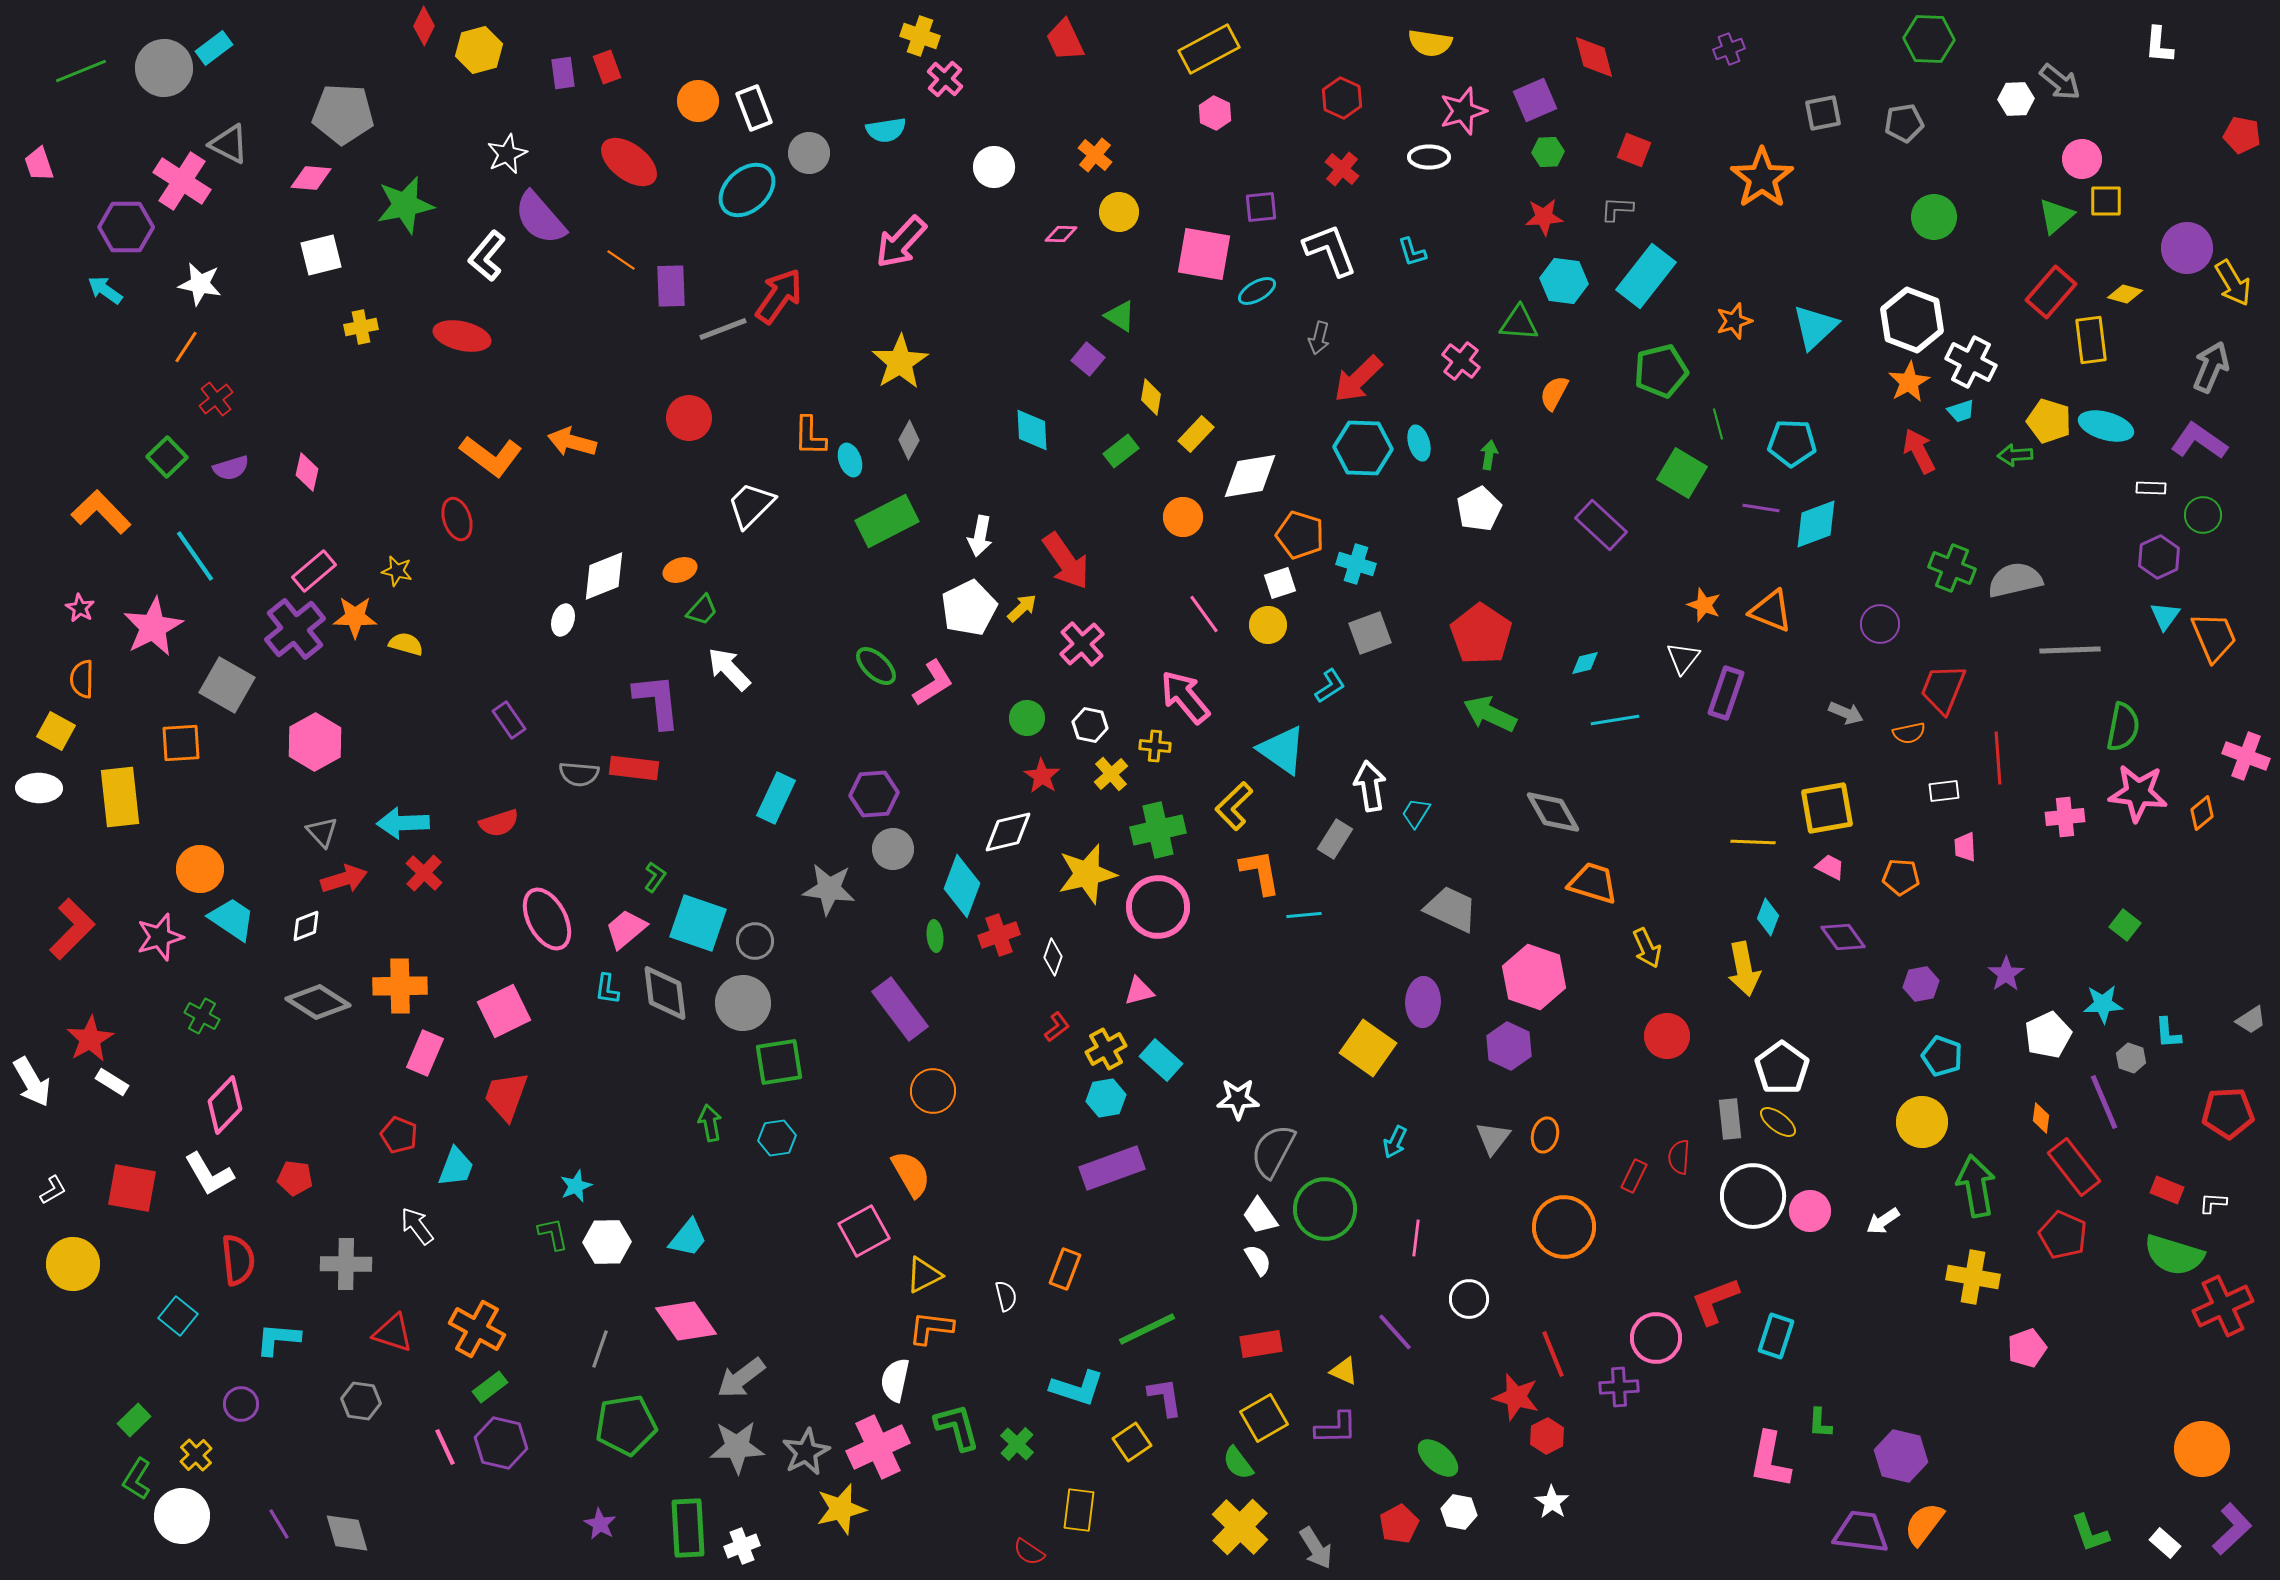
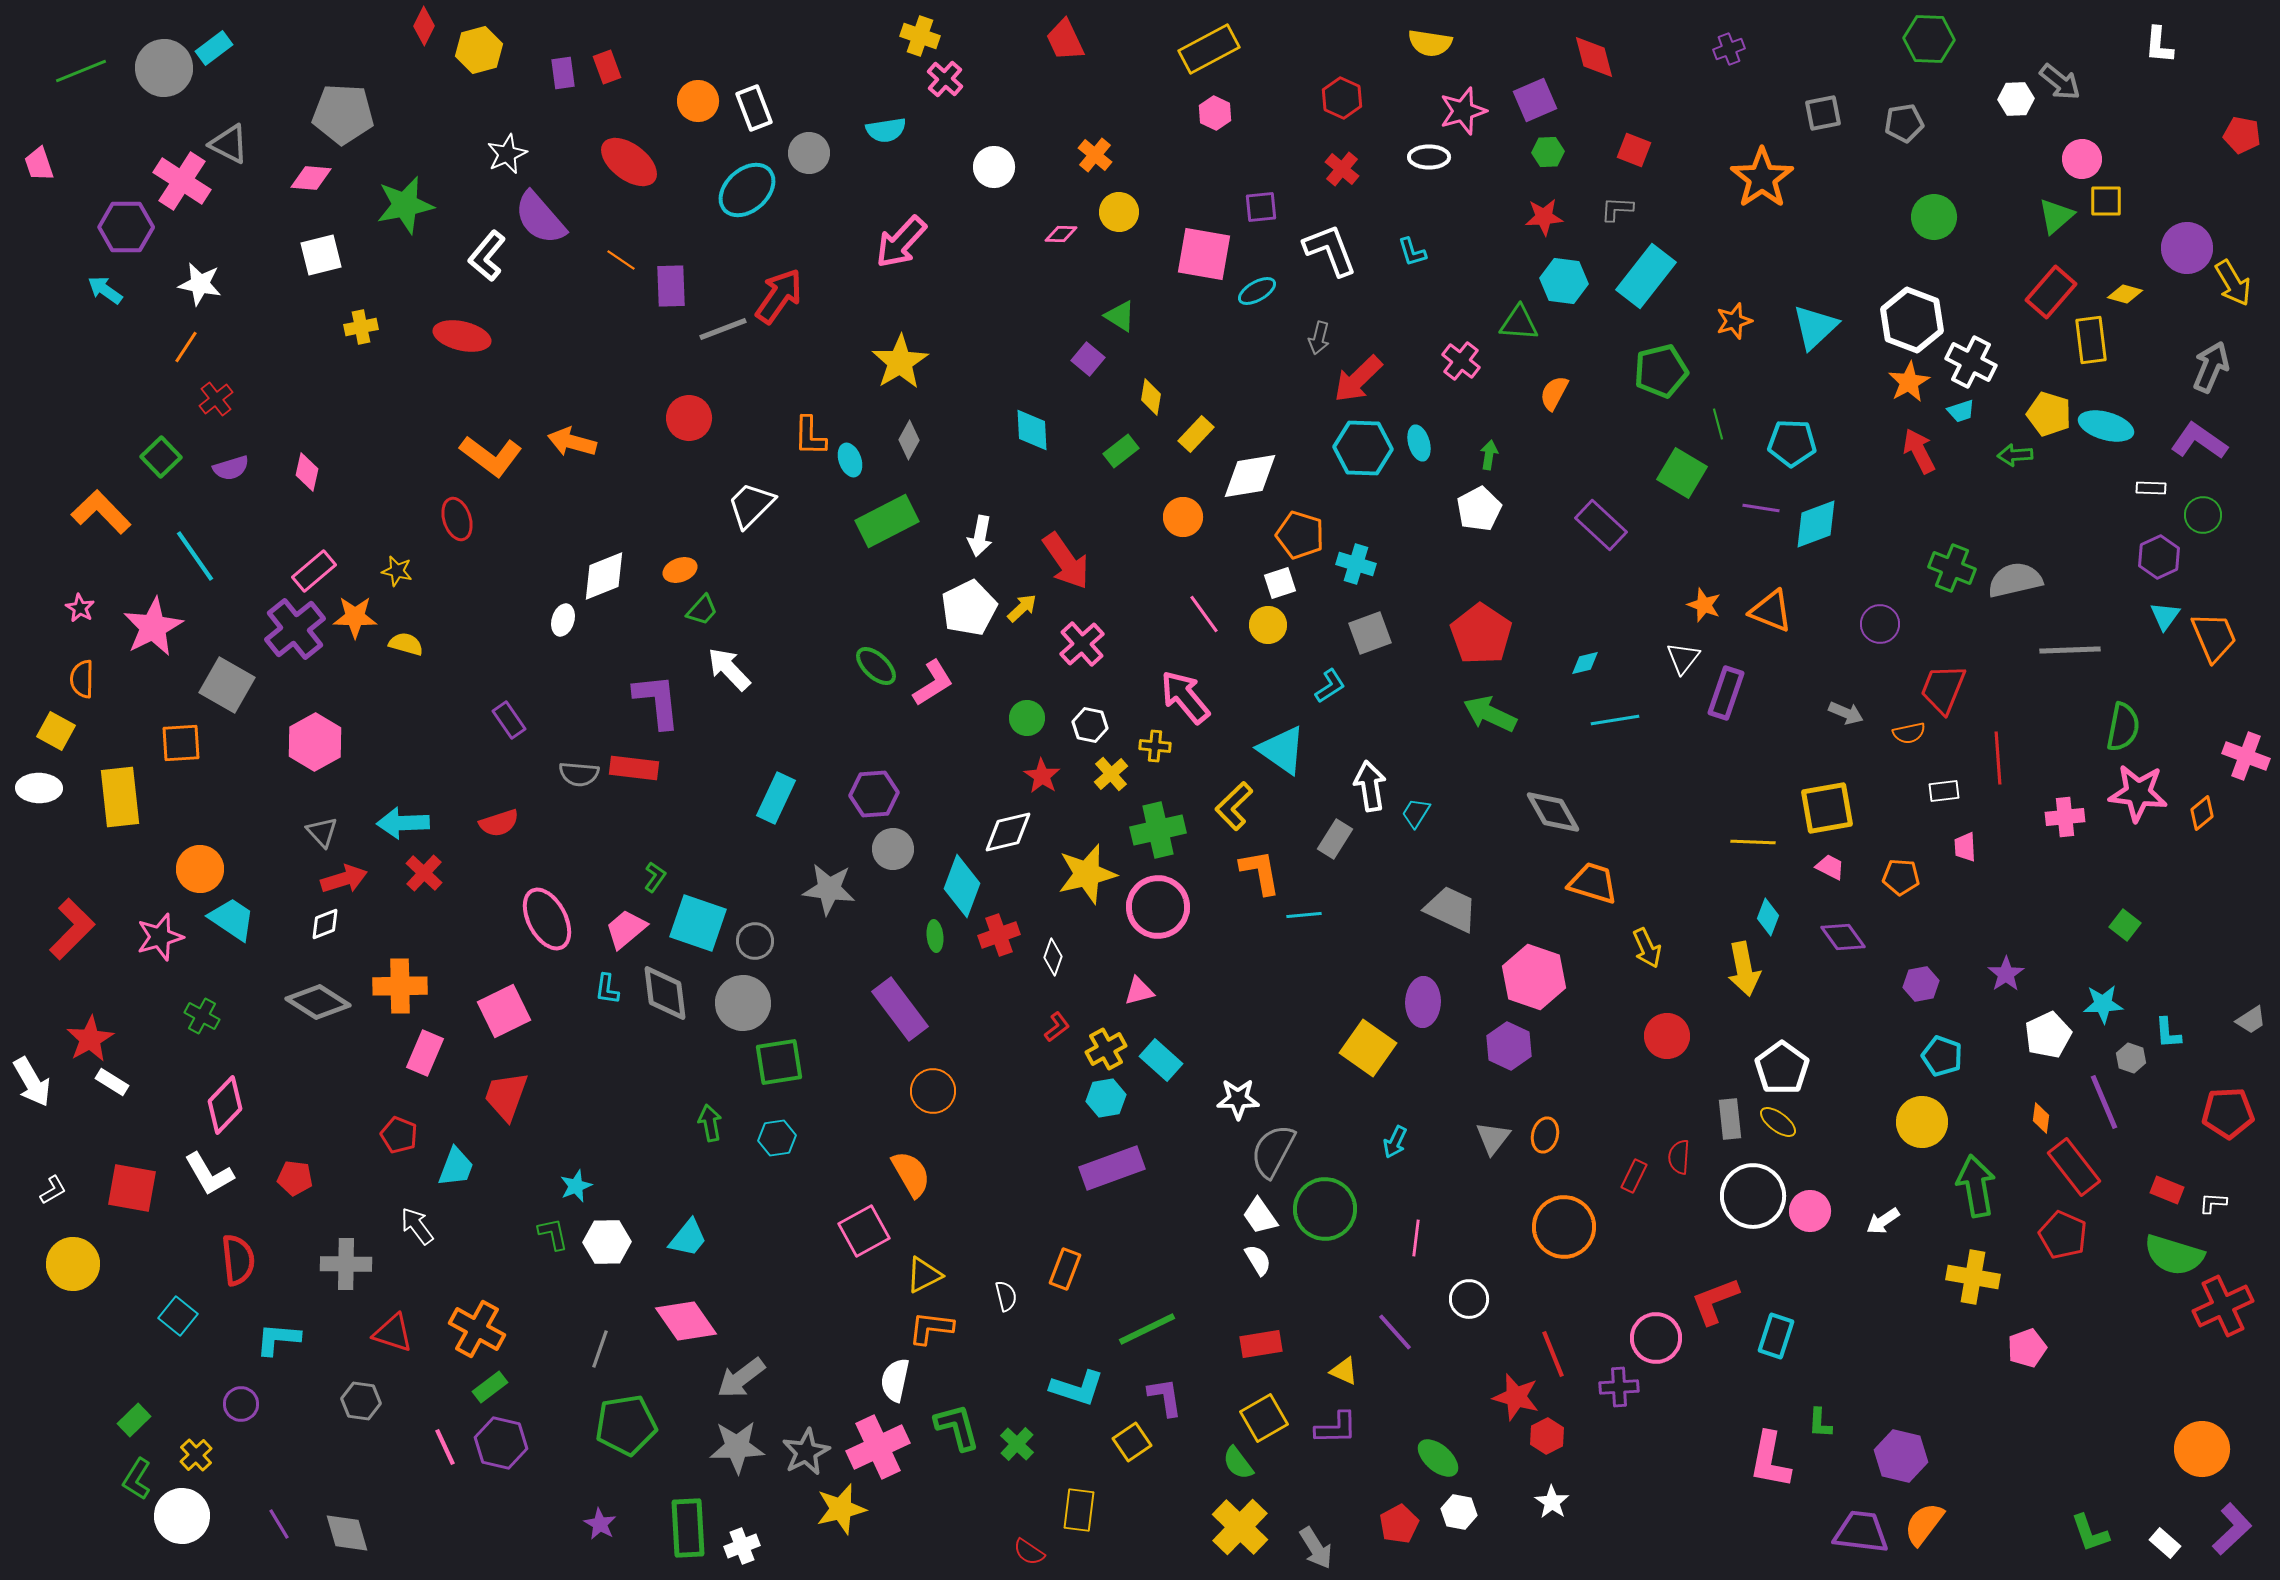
yellow pentagon at (2049, 421): moved 7 px up
green square at (167, 457): moved 6 px left
white diamond at (306, 926): moved 19 px right, 2 px up
